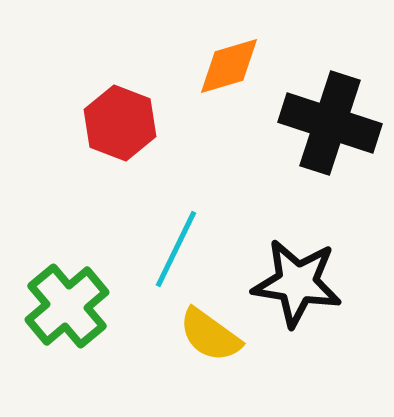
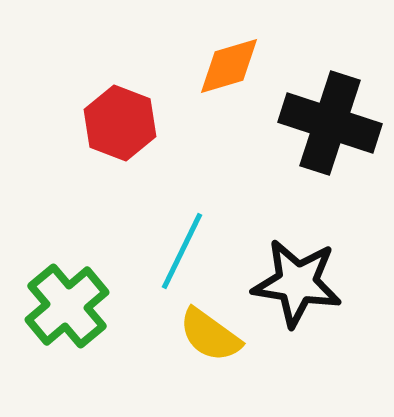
cyan line: moved 6 px right, 2 px down
